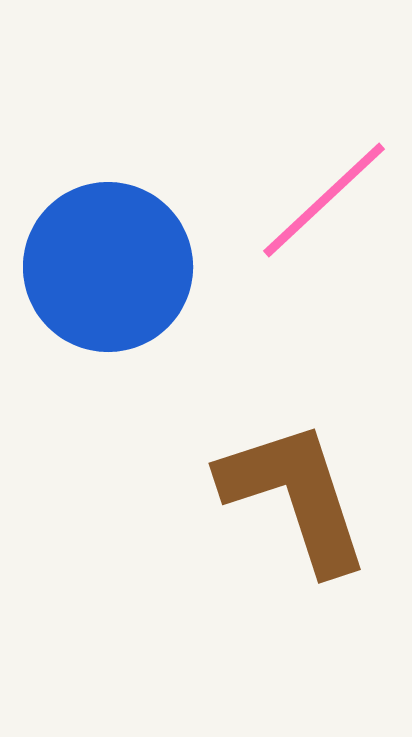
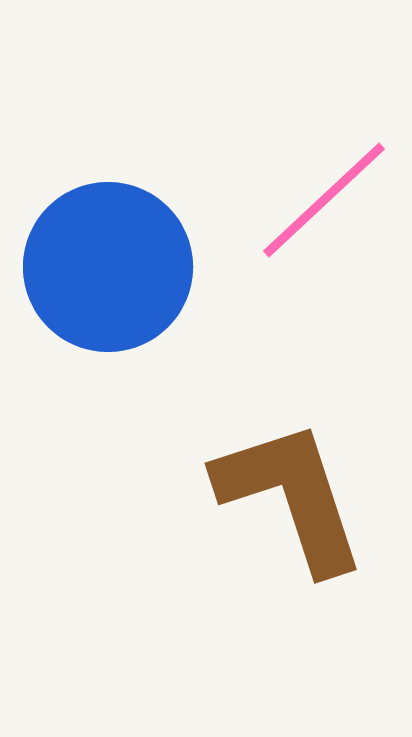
brown L-shape: moved 4 px left
